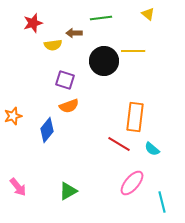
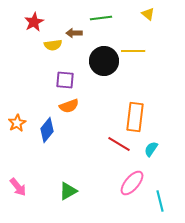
red star: moved 1 px right, 1 px up; rotated 12 degrees counterclockwise
purple square: rotated 12 degrees counterclockwise
orange star: moved 4 px right, 7 px down; rotated 12 degrees counterclockwise
cyan semicircle: moved 1 px left; rotated 84 degrees clockwise
cyan line: moved 2 px left, 1 px up
